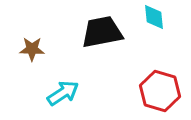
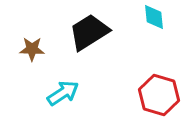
black trapezoid: moved 13 px left; rotated 21 degrees counterclockwise
red hexagon: moved 1 px left, 4 px down
